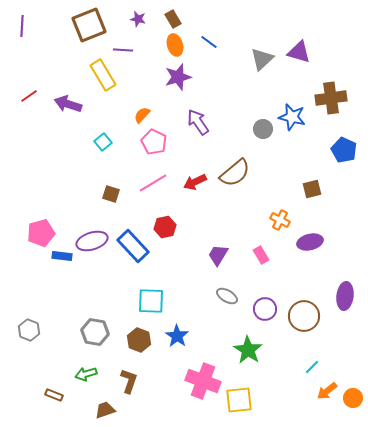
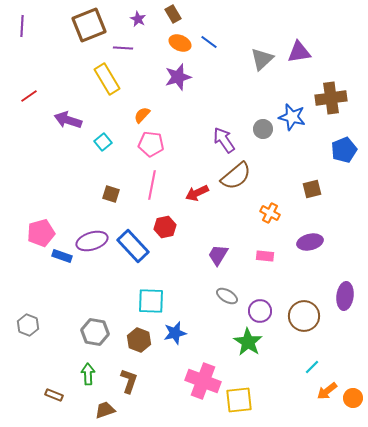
purple star at (138, 19): rotated 14 degrees clockwise
brown rectangle at (173, 19): moved 5 px up
orange ellipse at (175, 45): moved 5 px right, 2 px up; rotated 50 degrees counterclockwise
purple line at (123, 50): moved 2 px up
purple triangle at (299, 52): rotated 25 degrees counterclockwise
yellow rectangle at (103, 75): moved 4 px right, 4 px down
purple arrow at (68, 104): moved 16 px down
purple arrow at (198, 122): moved 26 px right, 18 px down
pink pentagon at (154, 142): moved 3 px left, 2 px down; rotated 20 degrees counterclockwise
blue pentagon at (344, 150): rotated 25 degrees clockwise
brown semicircle at (235, 173): moved 1 px right, 3 px down
red arrow at (195, 182): moved 2 px right, 11 px down
pink line at (153, 183): moved 1 px left, 2 px down; rotated 48 degrees counterclockwise
orange cross at (280, 220): moved 10 px left, 7 px up
pink rectangle at (261, 255): moved 4 px right, 1 px down; rotated 54 degrees counterclockwise
blue rectangle at (62, 256): rotated 12 degrees clockwise
purple circle at (265, 309): moved 5 px left, 2 px down
gray hexagon at (29, 330): moved 1 px left, 5 px up
blue star at (177, 336): moved 2 px left, 3 px up; rotated 25 degrees clockwise
green star at (248, 350): moved 8 px up
green arrow at (86, 374): moved 2 px right; rotated 105 degrees clockwise
